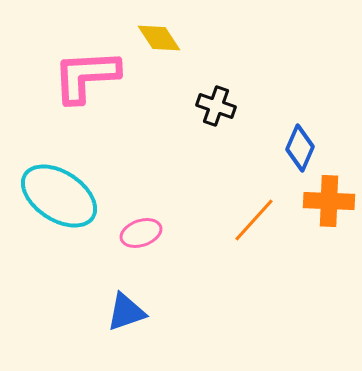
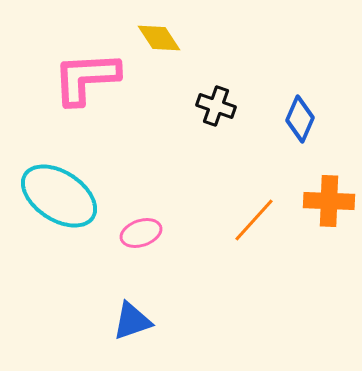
pink L-shape: moved 2 px down
blue diamond: moved 29 px up
blue triangle: moved 6 px right, 9 px down
